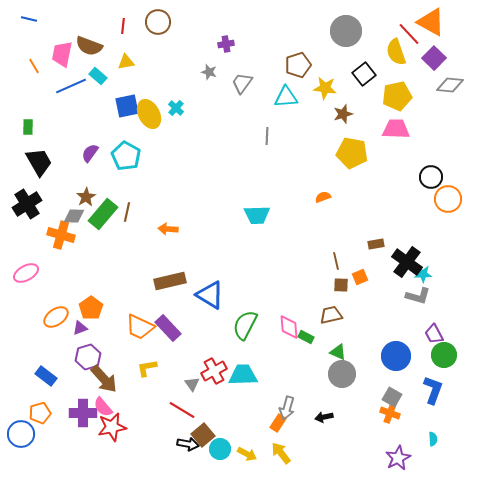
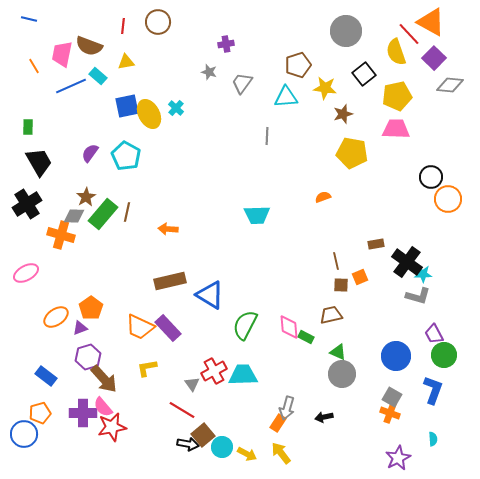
blue circle at (21, 434): moved 3 px right
cyan circle at (220, 449): moved 2 px right, 2 px up
